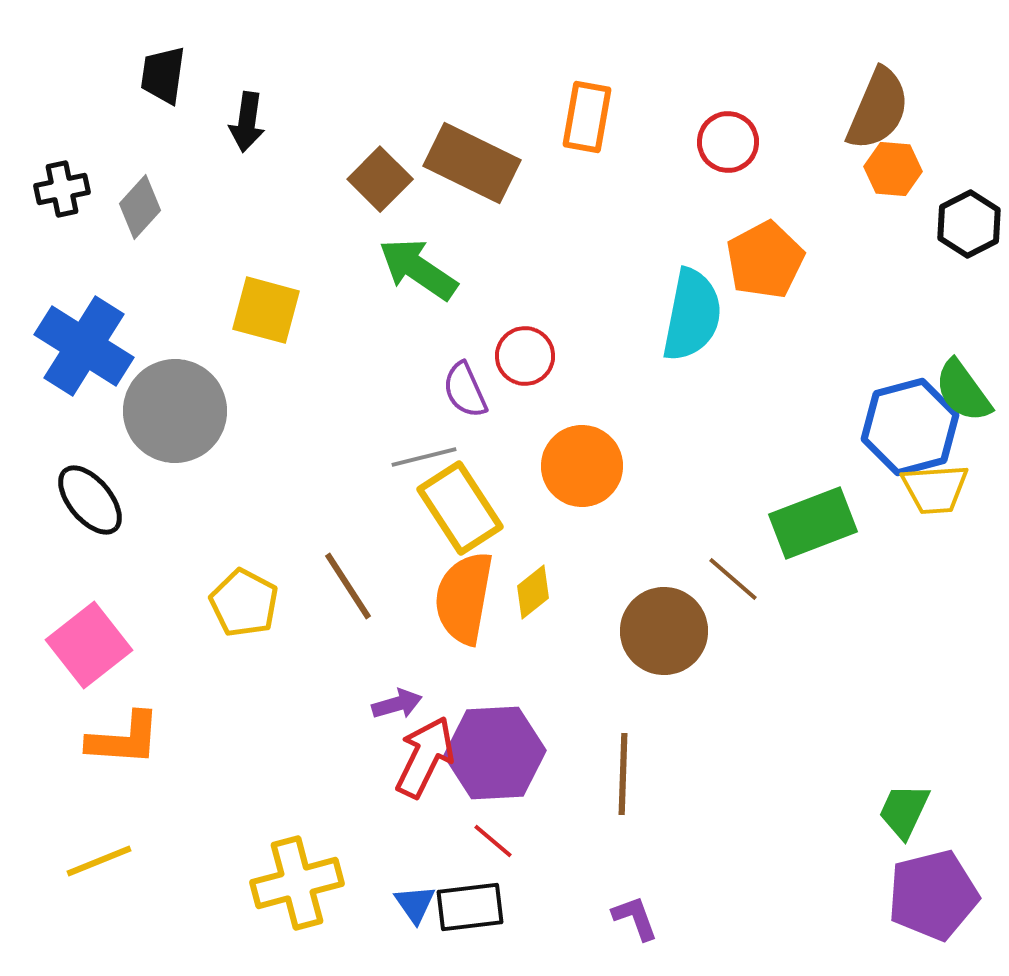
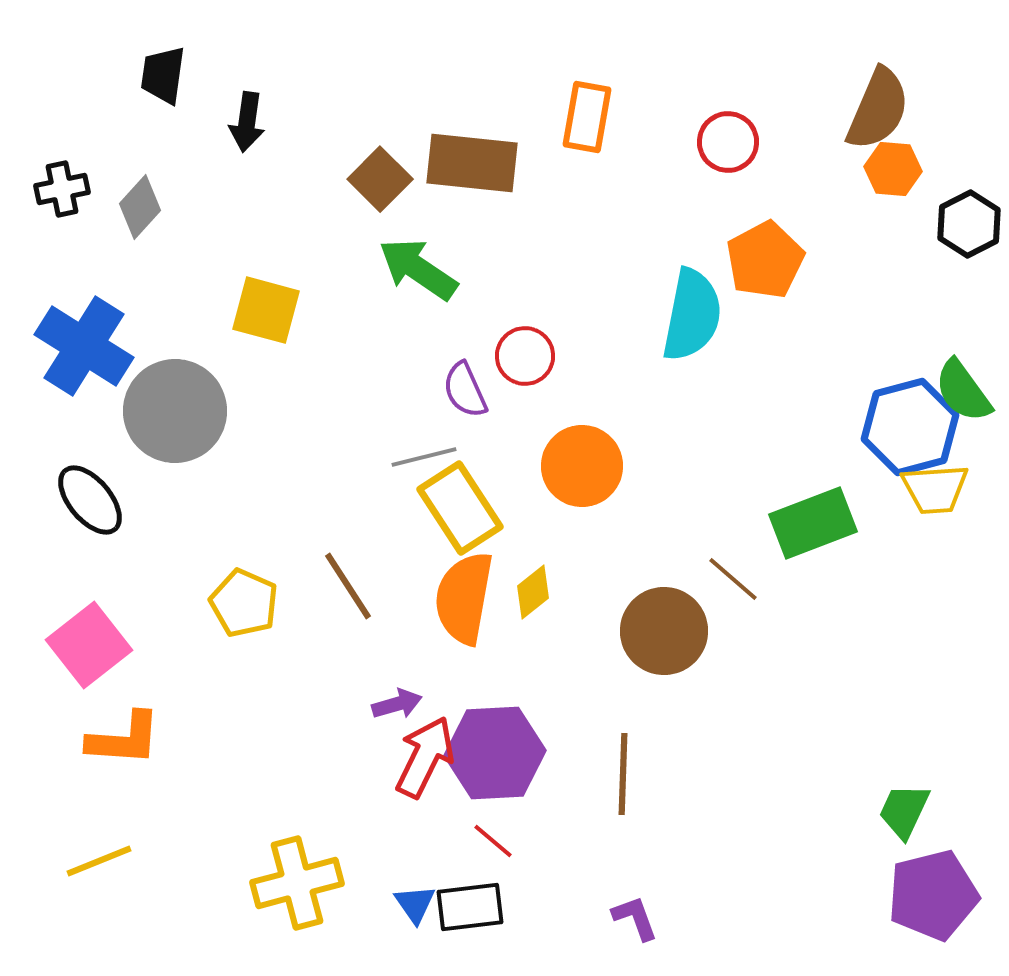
brown rectangle at (472, 163): rotated 20 degrees counterclockwise
yellow pentagon at (244, 603): rotated 4 degrees counterclockwise
